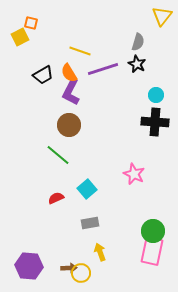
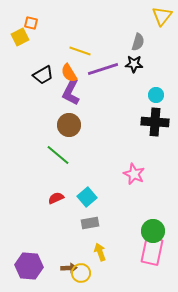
black star: moved 3 px left; rotated 24 degrees counterclockwise
cyan square: moved 8 px down
